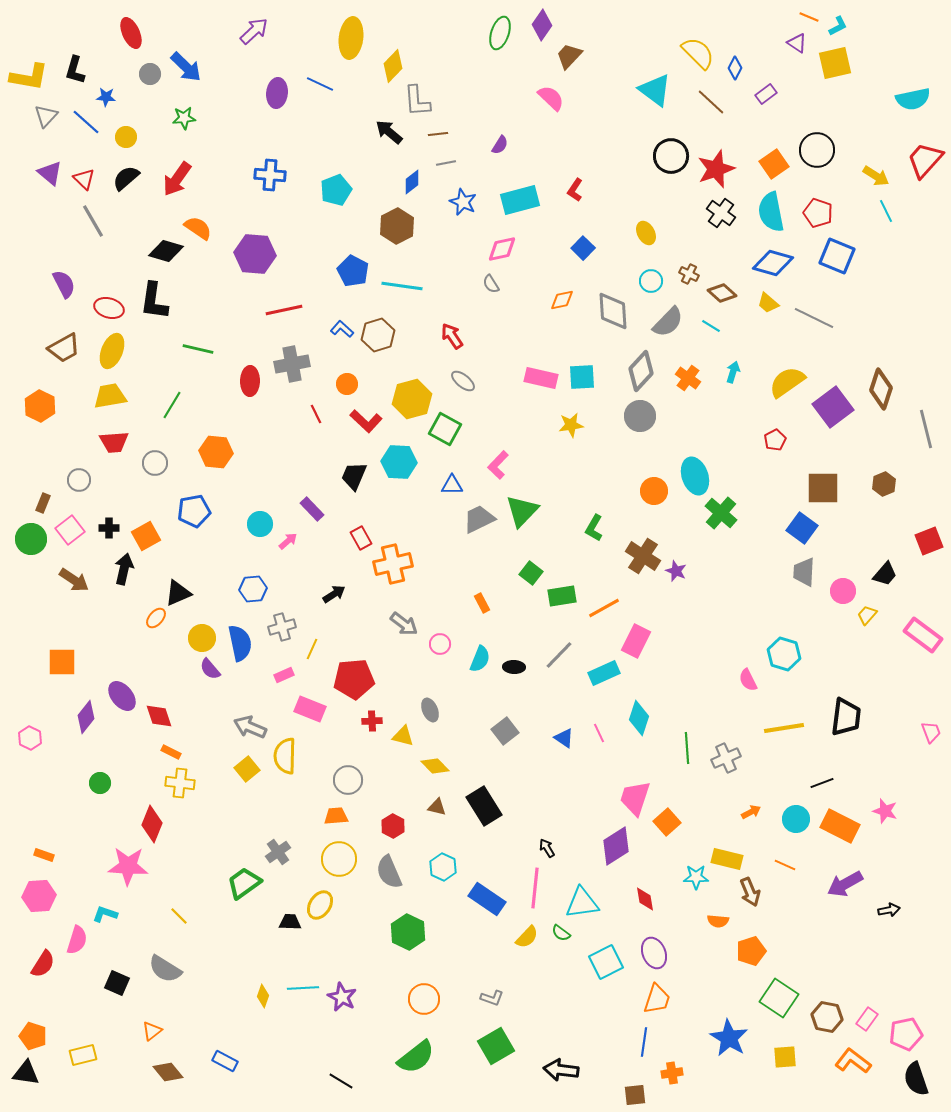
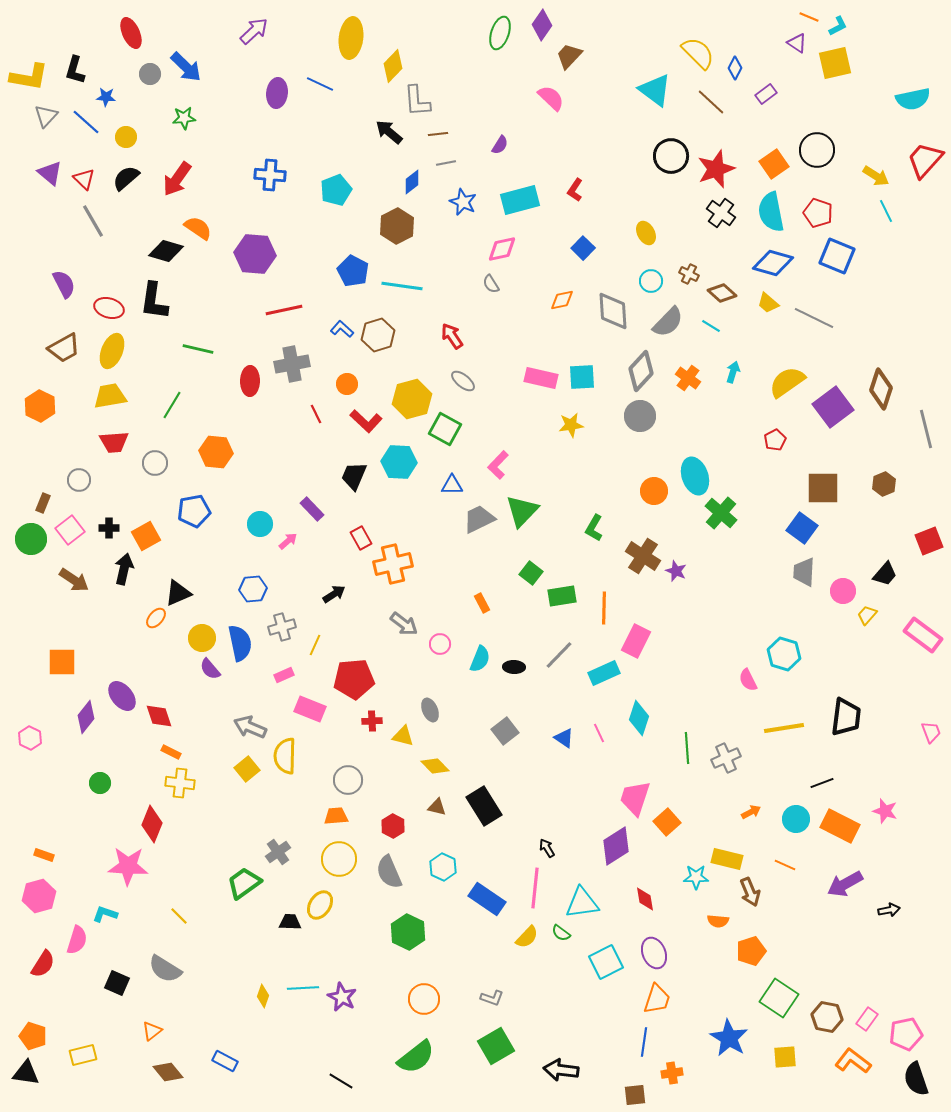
orange line at (604, 608): rotated 60 degrees counterclockwise
yellow line at (312, 649): moved 3 px right, 4 px up
pink hexagon at (39, 896): rotated 12 degrees counterclockwise
